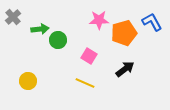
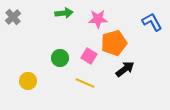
pink star: moved 1 px left, 1 px up
green arrow: moved 24 px right, 16 px up
orange pentagon: moved 10 px left, 10 px down
green circle: moved 2 px right, 18 px down
